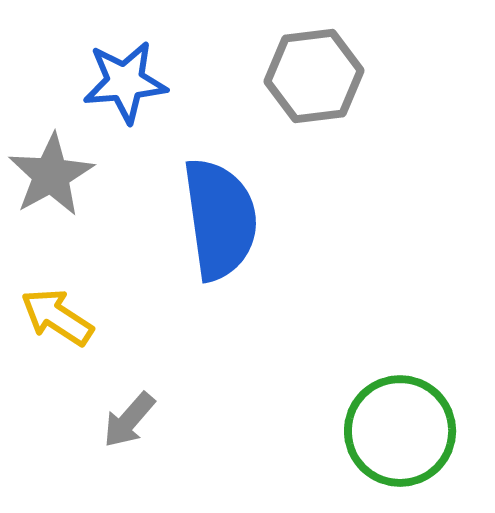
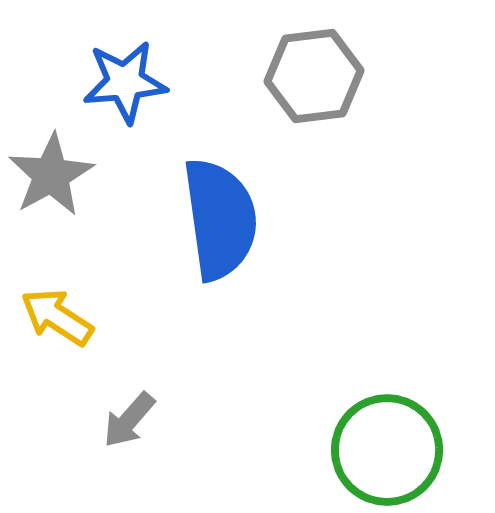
green circle: moved 13 px left, 19 px down
